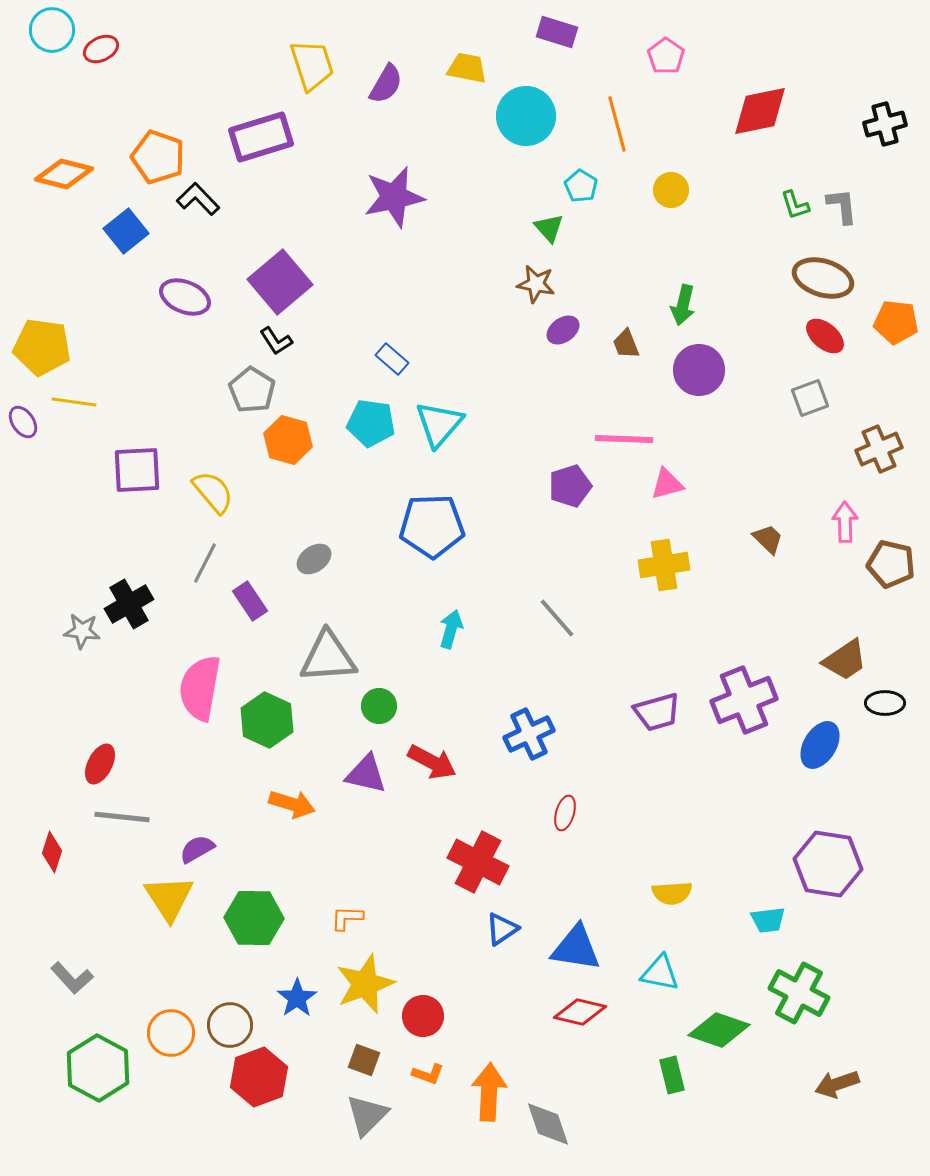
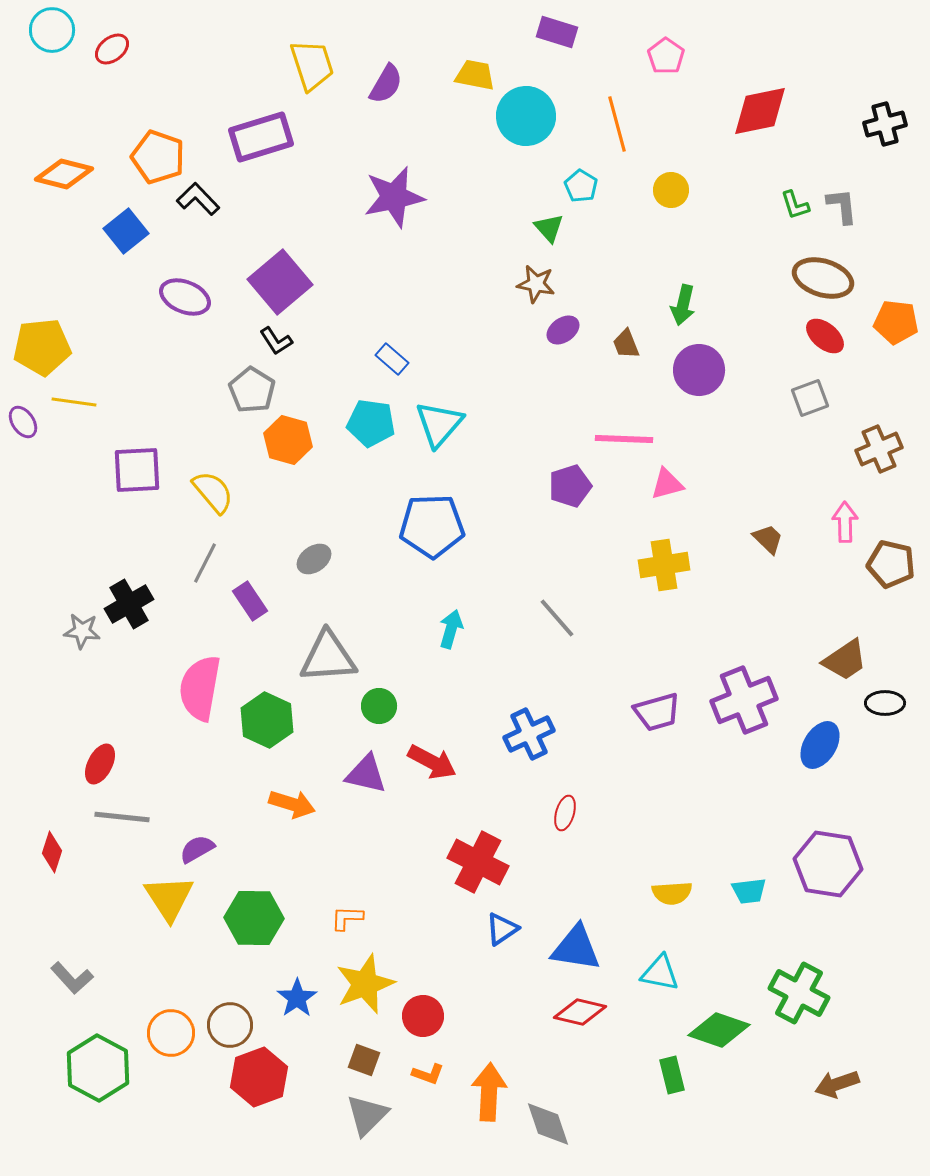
red ellipse at (101, 49): moved 11 px right; rotated 12 degrees counterclockwise
yellow trapezoid at (467, 68): moved 8 px right, 7 px down
yellow pentagon at (42, 347): rotated 14 degrees counterclockwise
cyan trapezoid at (768, 920): moved 19 px left, 29 px up
